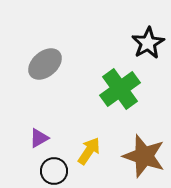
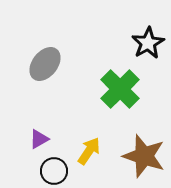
gray ellipse: rotated 12 degrees counterclockwise
green cross: rotated 9 degrees counterclockwise
purple triangle: moved 1 px down
